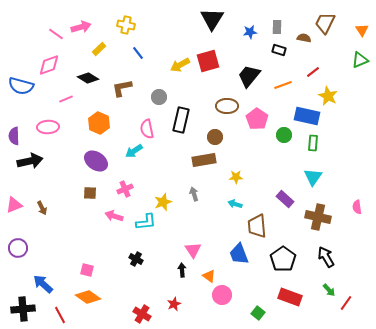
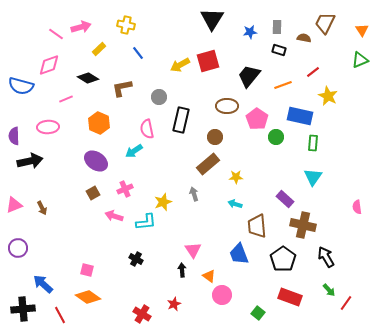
blue rectangle at (307, 116): moved 7 px left
green circle at (284, 135): moved 8 px left, 2 px down
brown rectangle at (204, 160): moved 4 px right, 4 px down; rotated 30 degrees counterclockwise
brown square at (90, 193): moved 3 px right; rotated 32 degrees counterclockwise
brown cross at (318, 217): moved 15 px left, 8 px down
